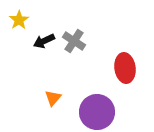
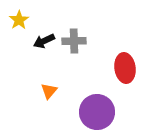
gray cross: rotated 35 degrees counterclockwise
orange triangle: moved 4 px left, 7 px up
